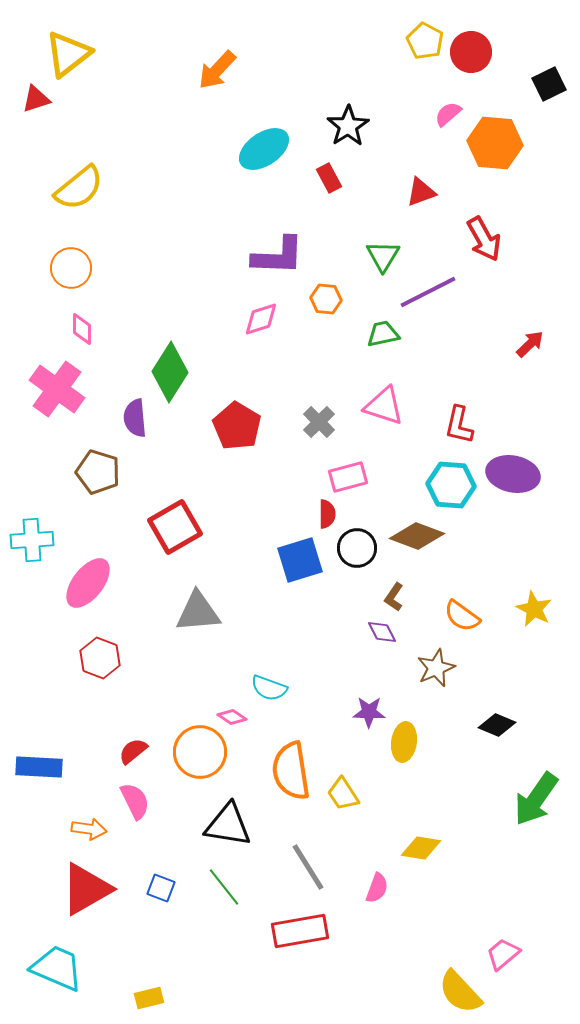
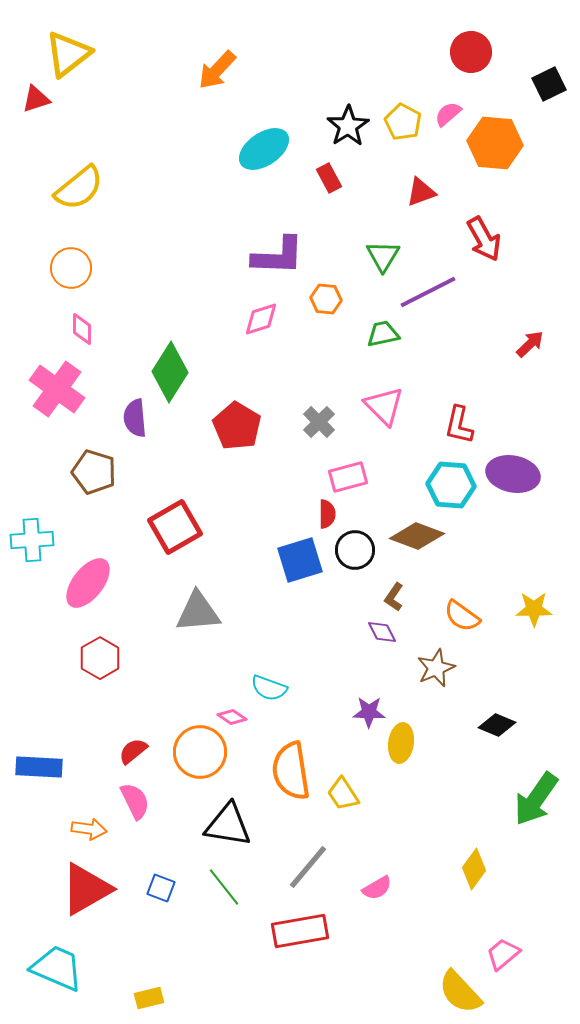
yellow pentagon at (425, 41): moved 22 px left, 81 px down
pink triangle at (384, 406): rotated 27 degrees clockwise
brown pentagon at (98, 472): moved 4 px left
black circle at (357, 548): moved 2 px left, 2 px down
yellow star at (534, 609): rotated 27 degrees counterclockwise
red hexagon at (100, 658): rotated 9 degrees clockwise
yellow ellipse at (404, 742): moved 3 px left, 1 px down
yellow diamond at (421, 848): moved 53 px right, 21 px down; rotated 63 degrees counterclockwise
gray line at (308, 867): rotated 72 degrees clockwise
pink semicircle at (377, 888): rotated 40 degrees clockwise
